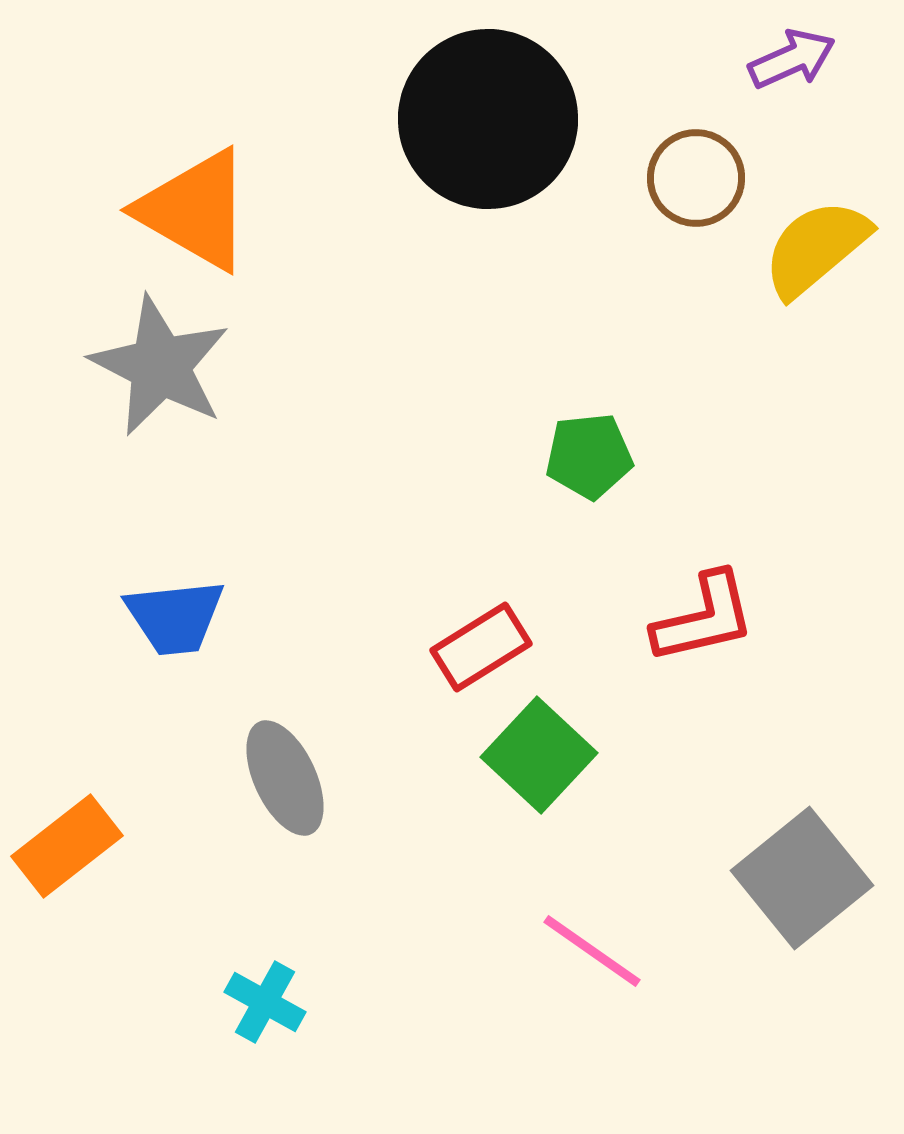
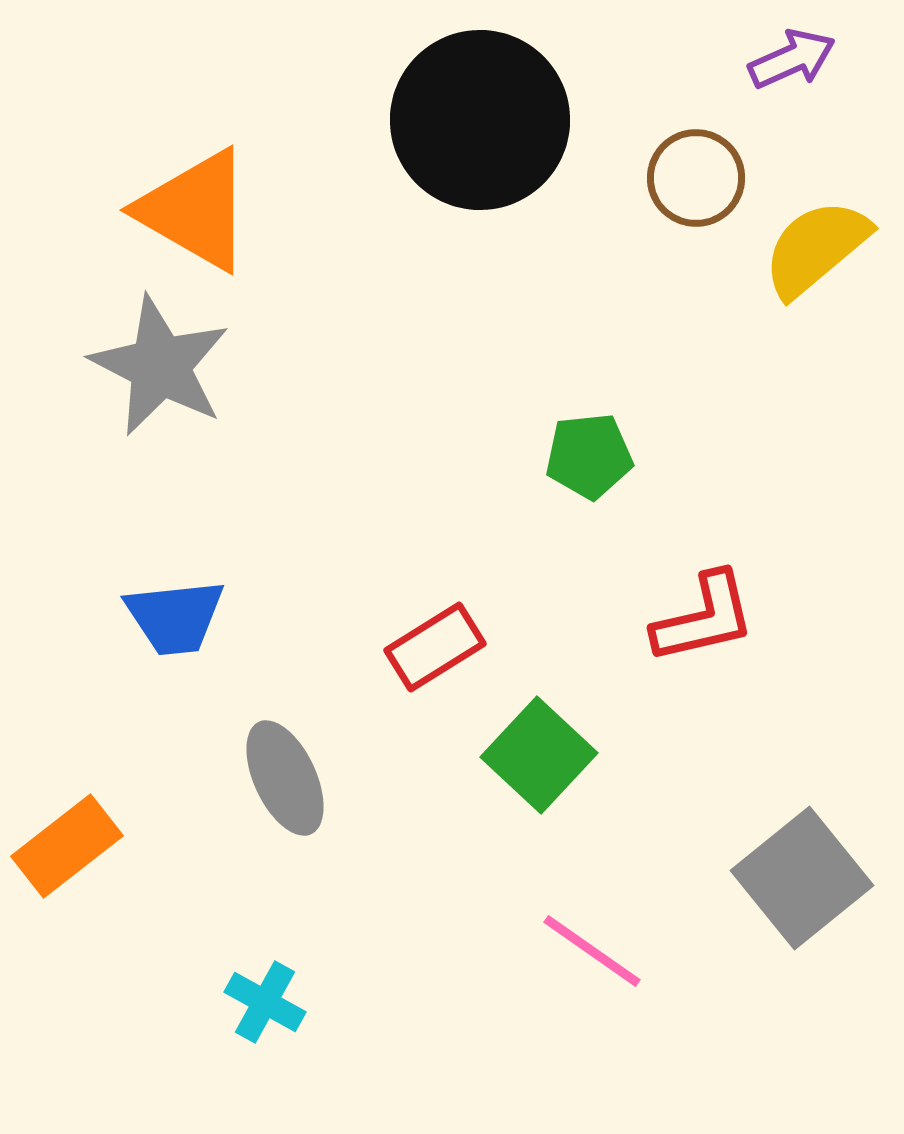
black circle: moved 8 px left, 1 px down
red rectangle: moved 46 px left
